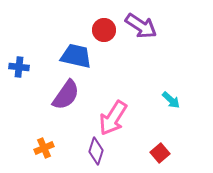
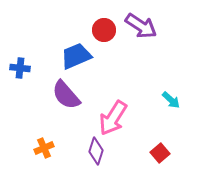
blue trapezoid: rotated 36 degrees counterclockwise
blue cross: moved 1 px right, 1 px down
purple semicircle: rotated 104 degrees clockwise
